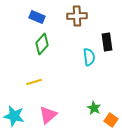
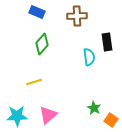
blue rectangle: moved 5 px up
cyan star: moved 3 px right; rotated 15 degrees counterclockwise
